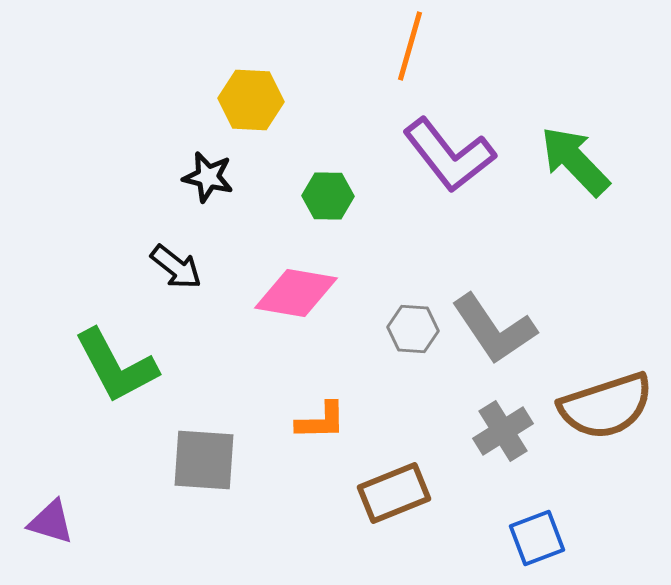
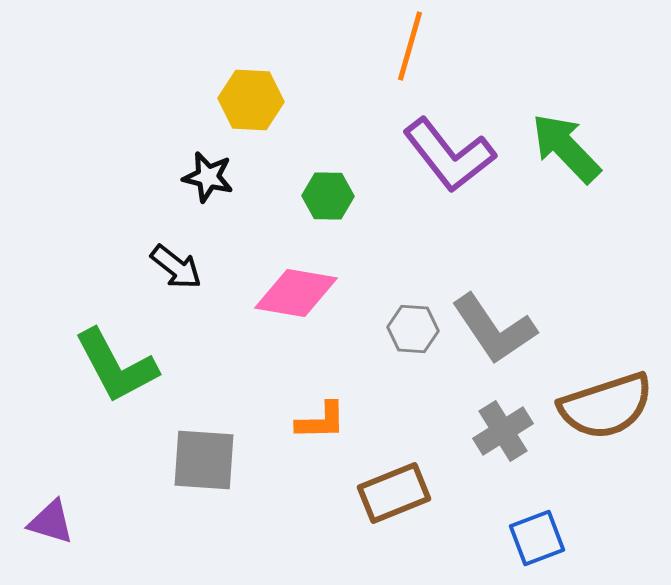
green arrow: moved 9 px left, 13 px up
